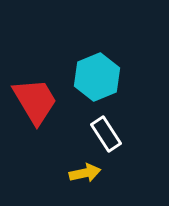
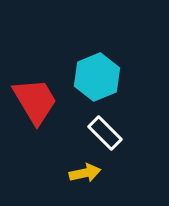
white rectangle: moved 1 px left, 1 px up; rotated 12 degrees counterclockwise
